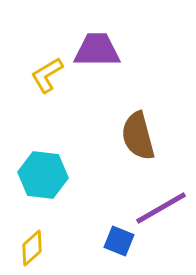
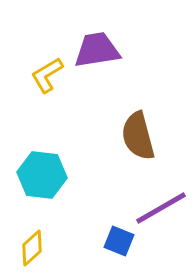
purple trapezoid: rotated 9 degrees counterclockwise
cyan hexagon: moved 1 px left
